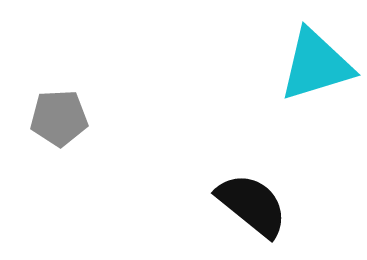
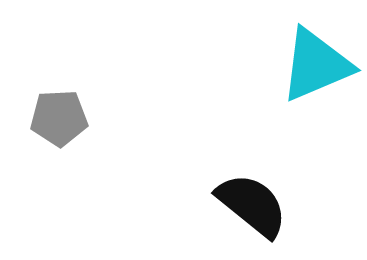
cyan triangle: rotated 6 degrees counterclockwise
